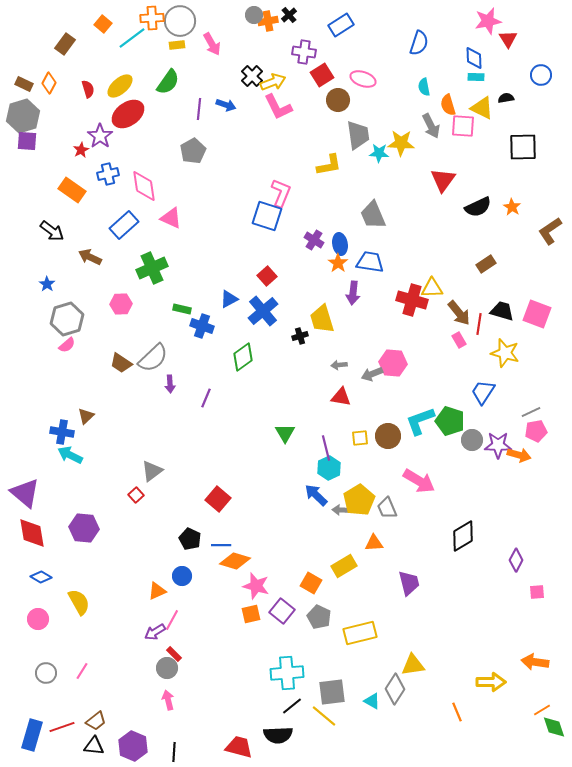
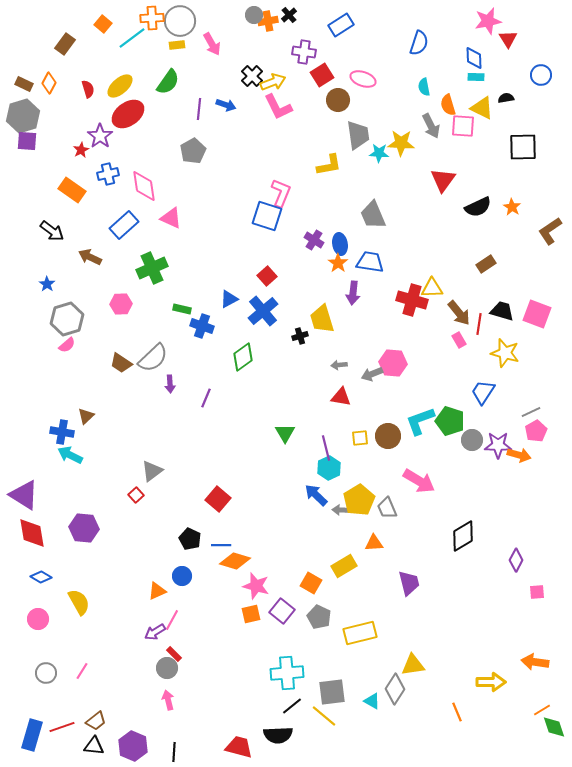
pink pentagon at (536, 431): rotated 20 degrees counterclockwise
purple triangle at (25, 493): moved 1 px left, 2 px down; rotated 8 degrees counterclockwise
